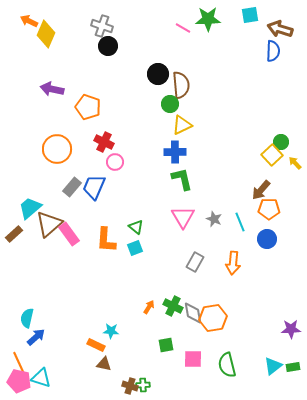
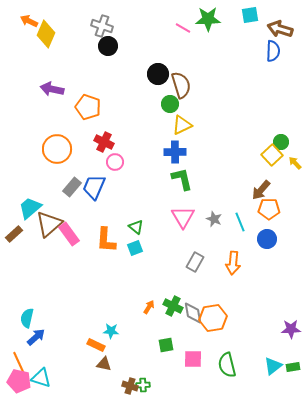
brown semicircle at (181, 85): rotated 12 degrees counterclockwise
